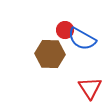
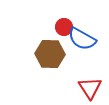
red circle: moved 1 px left, 3 px up
